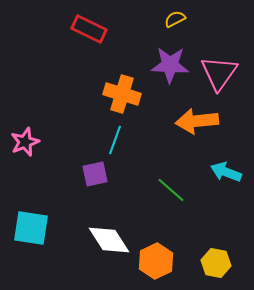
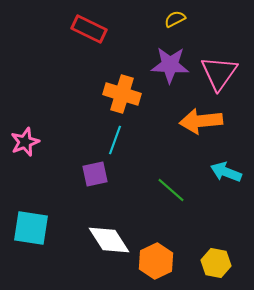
orange arrow: moved 4 px right
